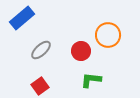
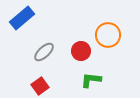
gray ellipse: moved 3 px right, 2 px down
